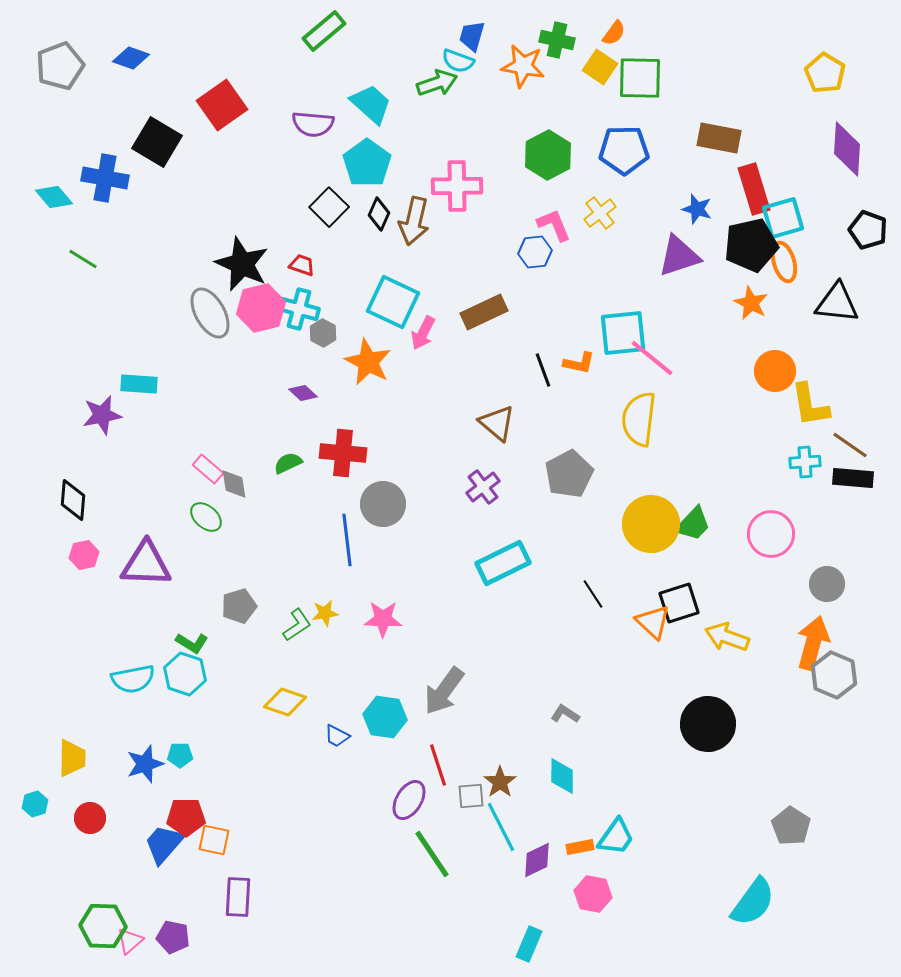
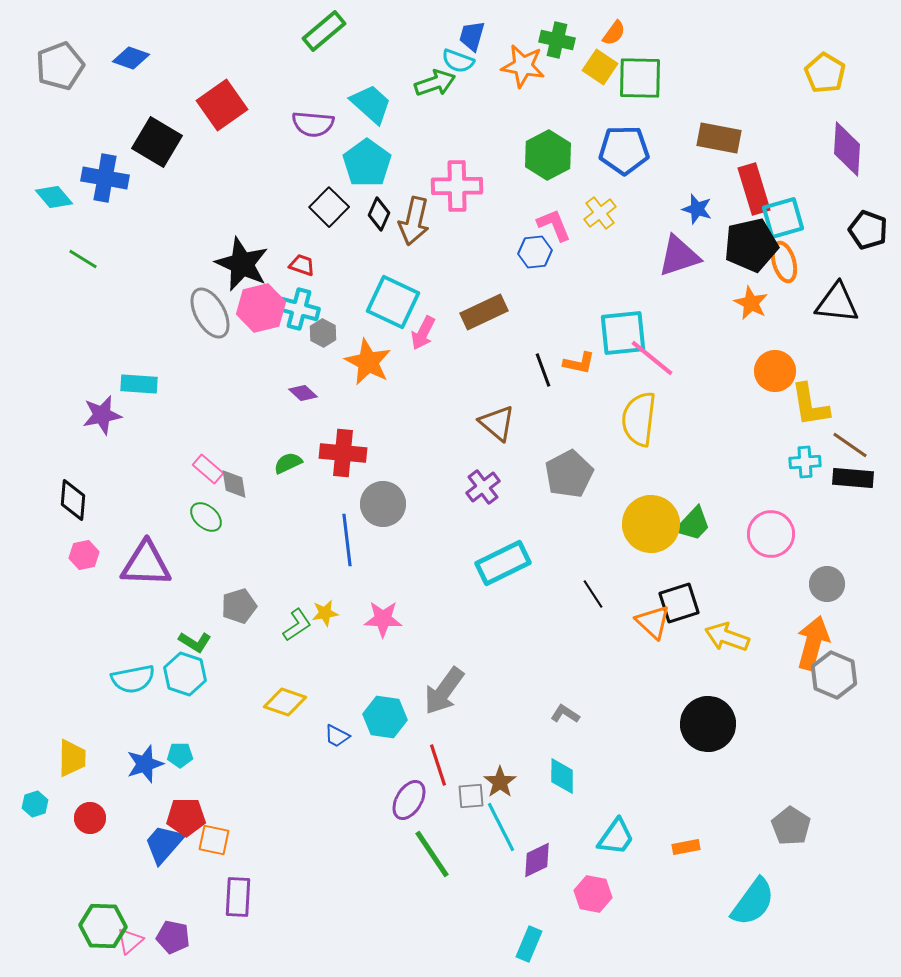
green arrow at (437, 83): moved 2 px left
green L-shape at (192, 643): moved 3 px right, 1 px up
orange rectangle at (580, 847): moved 106 px right
